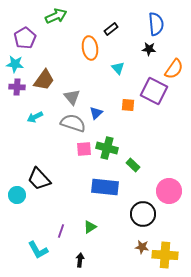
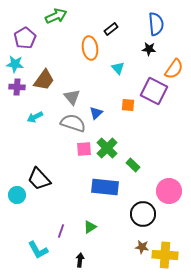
green cross: rotated 30 degrees clockwise
